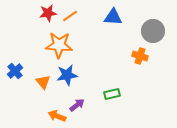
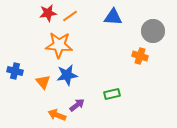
blue cross: rotated 35 degrees counterclockwise
orange arrow: moved 1 px up
